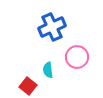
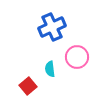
cyan semicircle: moved 2 px right, 1 px up
red square: rotated 12 degrees clockwise
